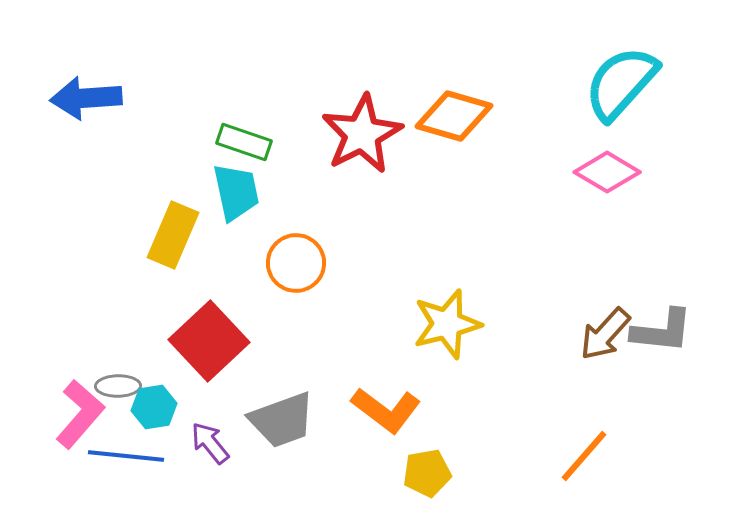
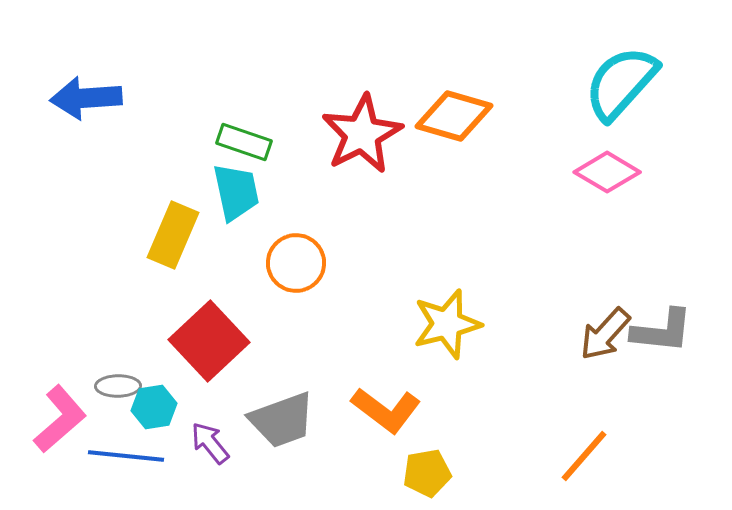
pink L-shape: moved 20 px left, 5 px down; rotated 8 degrees clockwise
